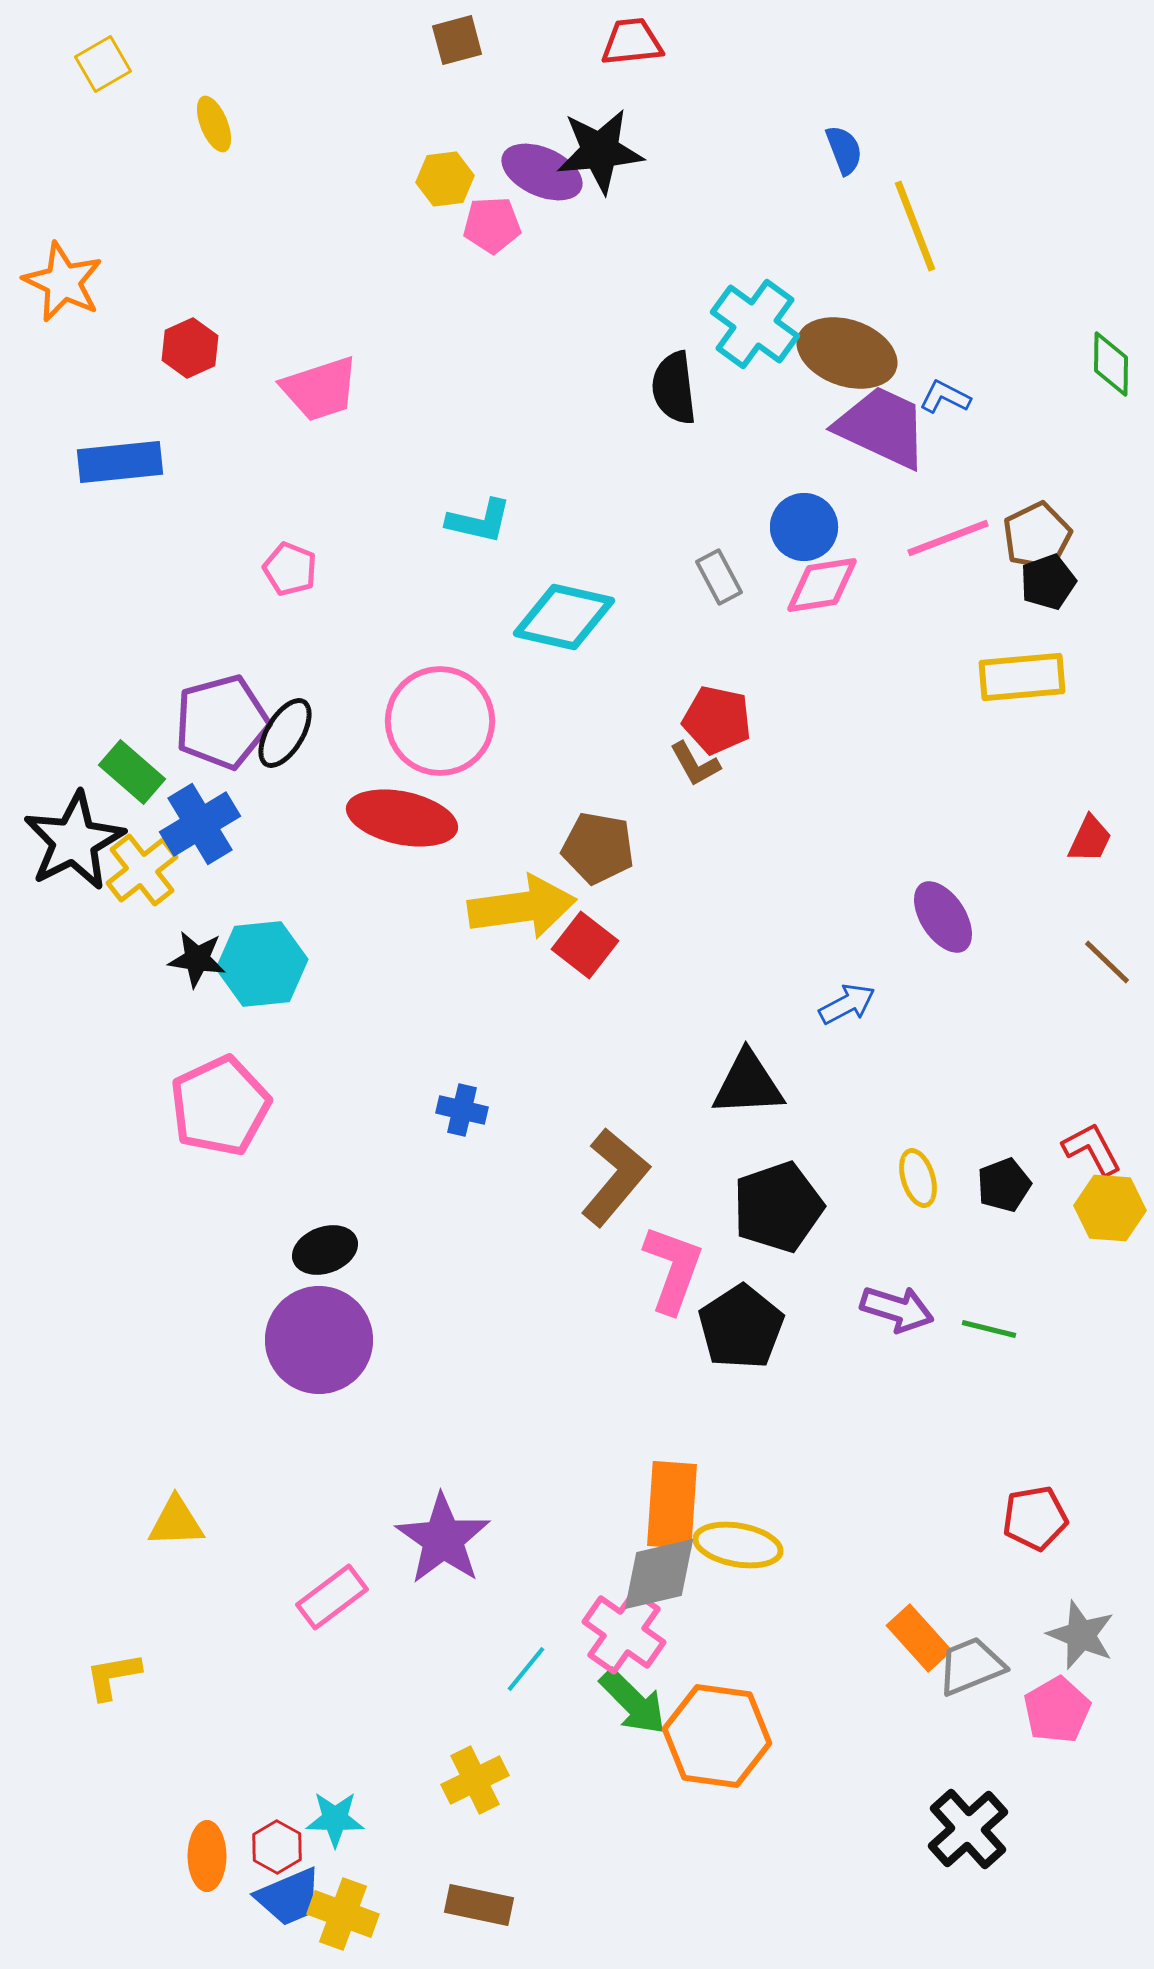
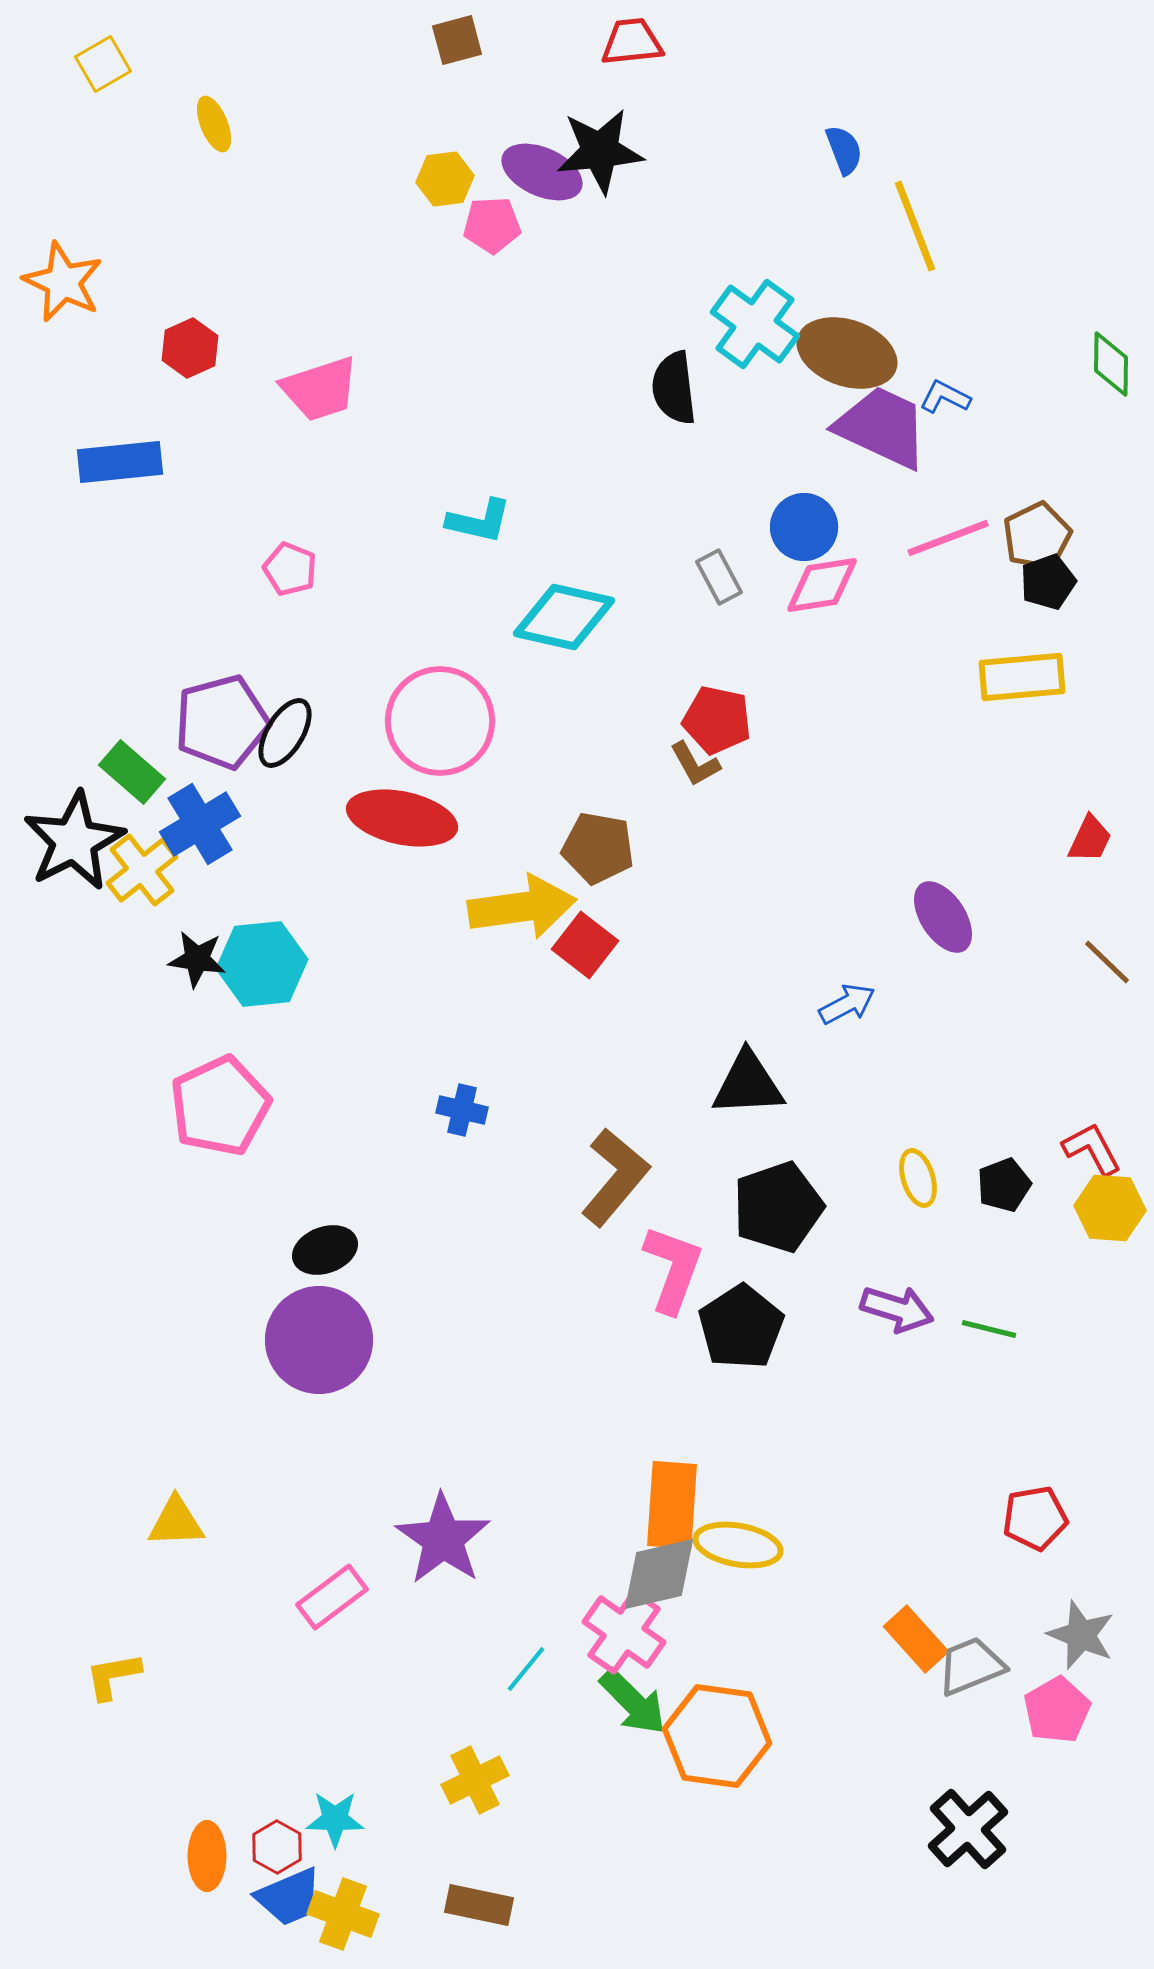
orange rectangle at (919, 1638): moved 3 px left, 1 px down
